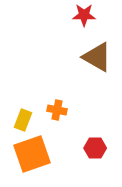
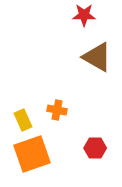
yellow rectangle: rotated 45 degrees counterclockwise
